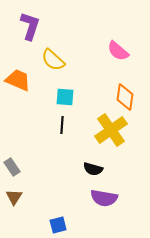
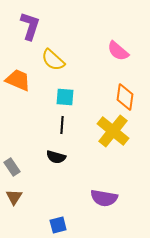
yellow cross: moved 2 px right, 1 px down; rotated 16 degrees counterclockwise
black semicircle: moved 37 px left, 12 px up
